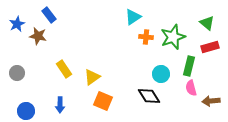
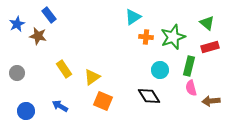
cyan circle: moved 1 px left, 4 px up
blue arrow: moved 1 px down; rotated 119 degrees clockwise
